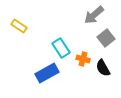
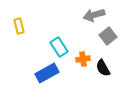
gray arrow: rotated 25 degrees clockwise
yellow rectangle: rotated 42 degrees clockwise
gray square: moved 2 px right, 2 px up
cyan rectangle: moved 2 px left, 1 px up
orange cross: rotated 24 degrees counterclockwise
